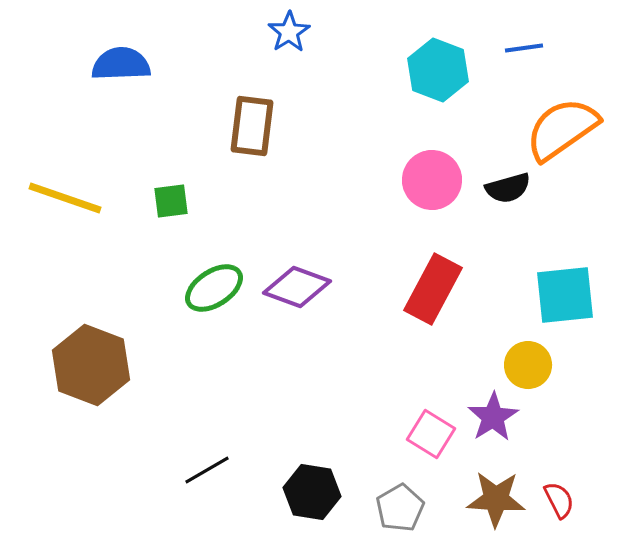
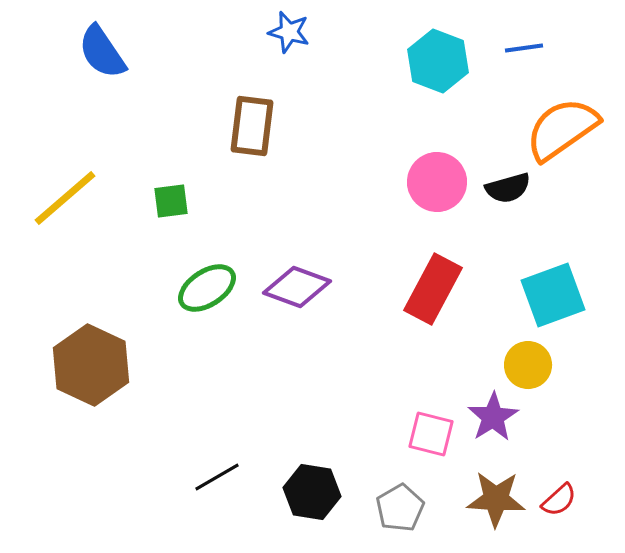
blue star: rotated 24 degrees counterclockwise
blue semicircle: moved 19 px left, 12 px up; rotated 122 degrees counterclockwise
cyan hexagon: moved 9 px up
pink circle: moved 5 px right, 2 px down
yellow line: rotated 60 degrees counterclockwise
green ellipse: moved 7 px left
cyan square: moved 12 px left; rotated 14 degrees counterclockwise
brown hexagon: rotated 4 degrees clockwise
pink square: rotated 18 degrees counterclockwise
black line: moved 10 px right, 7 px down
red semicircle: rotated 75 degrees clockwise
